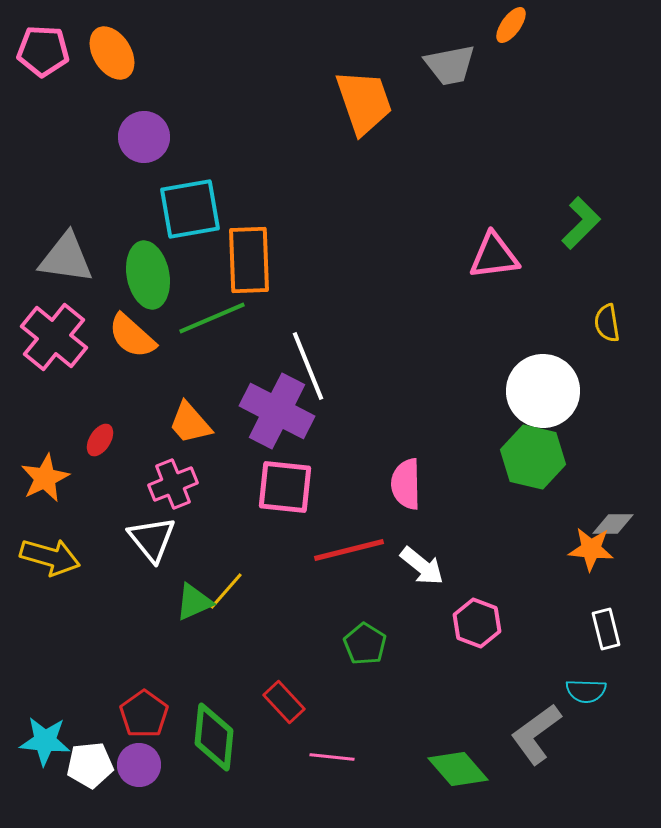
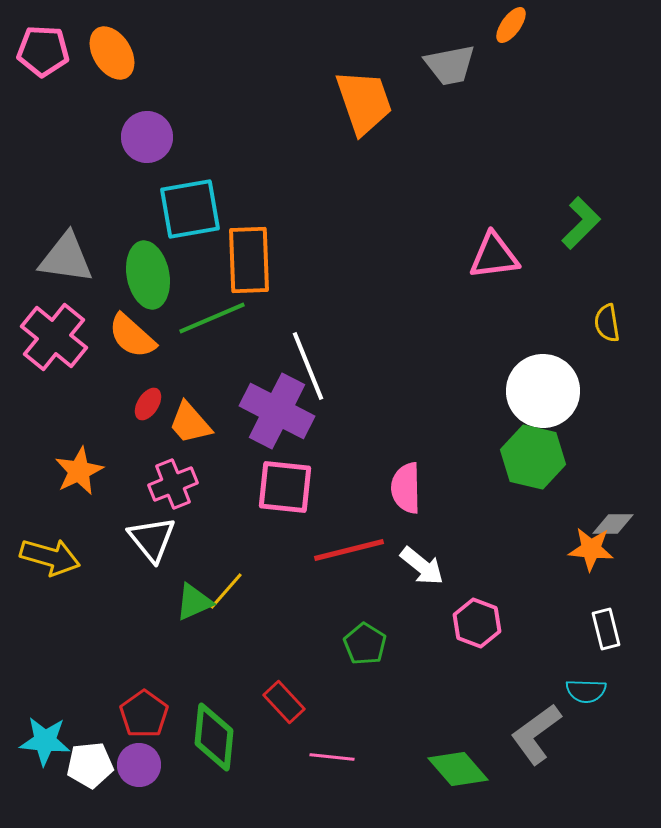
purple circle at (144, 137): moved 3 px right
red ellipse at (100, 440): moved 48 px right, 36 px up
orange star at (45, 478): moved 34 px right, 7 px up
pink semicircle at (406, 484): moved 4 px down
